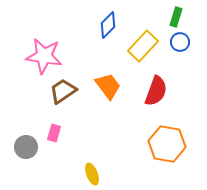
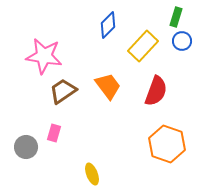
blue circle: moved 2 px right, 1 px up
orange hexagon: rotated 9 degrees clockwise
